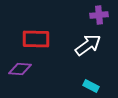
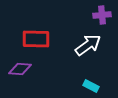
purple cross: moved 3 px right
